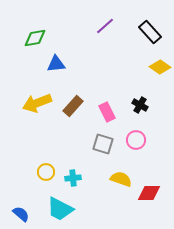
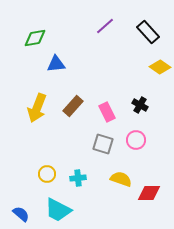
black rectangle: moved 2 px left
yellow arrow: moved 5 px down; rotated 48 degrees counterclockwise
yellow circle: moved 1 px right, 2 px down
cyan cross: moved 5 px right
cyan trapezoid: moved 2 px left, 1 px down
